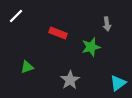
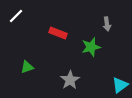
cyan triangle: moved 2 px right, 2 px down
